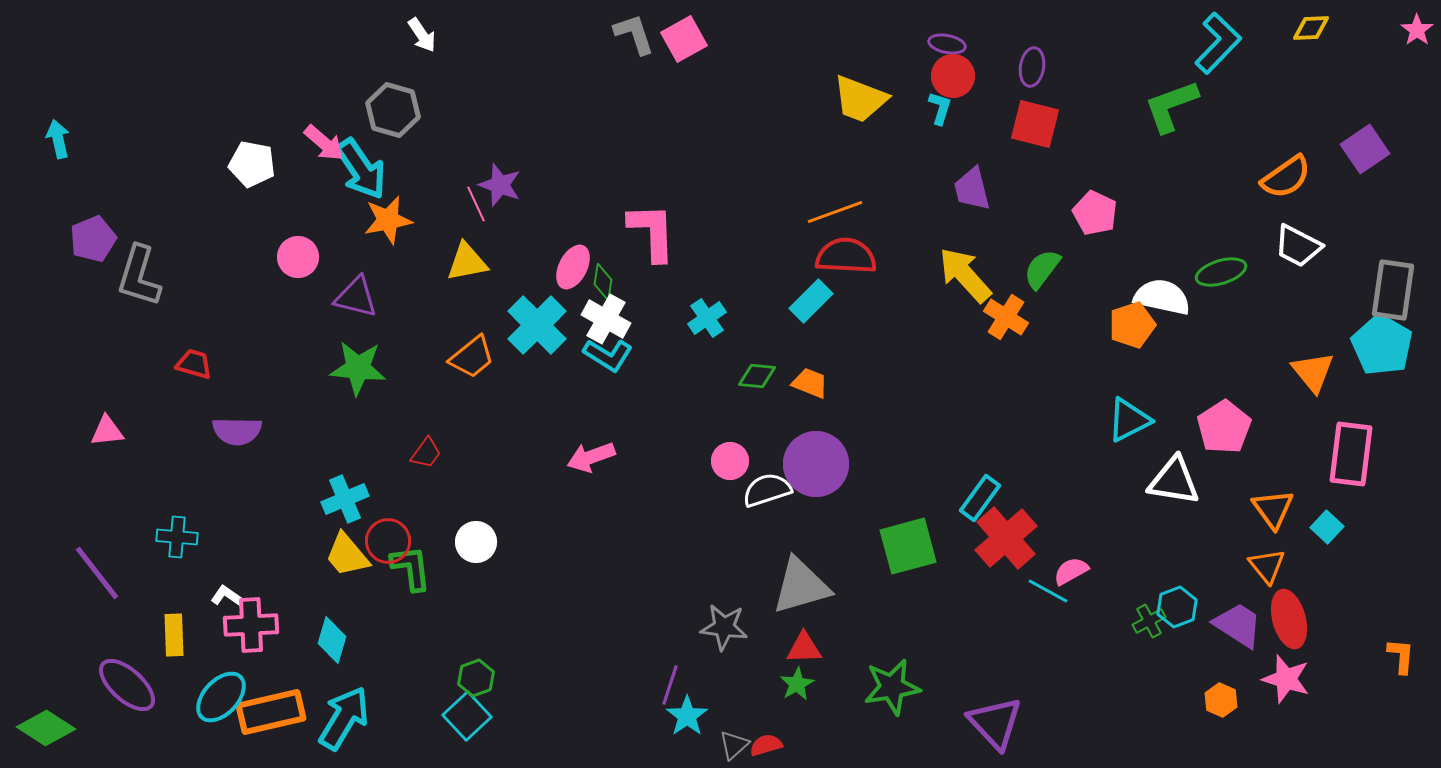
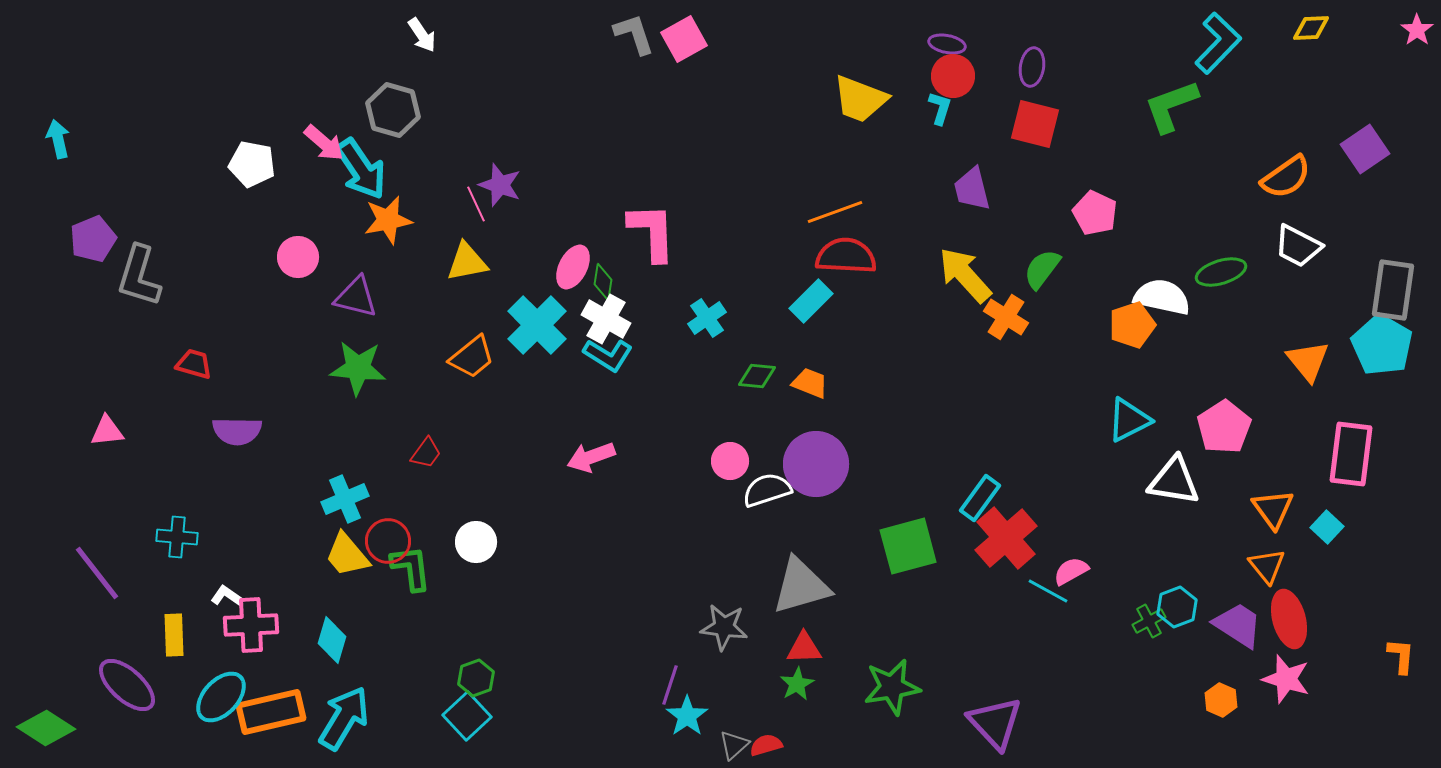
orange triangle at (1313, 372): moved 5 px left, 11 px up
